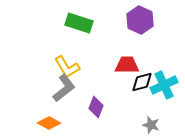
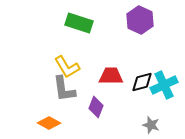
red trapezoid: moved 16 px left, 11 px down
gray L-shape: moved 1 px down; rotated 120 degrees clockwise
